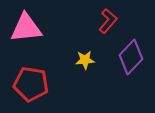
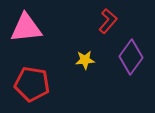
purple diamond: rotated 8 degrees counterclockwise
red pentagon: moved 1 px right
